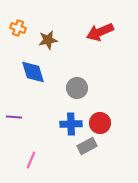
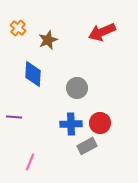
orange cross: rotated 21 degrees clockwise
red arrow: moved 2 px right
brown star: rotated 12 degrees counterclockwise
blue diamond: moved 2 px down; rotated 20 degrees clockwise
pink line: moved 1 px left, 2 px down
